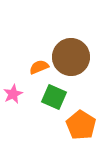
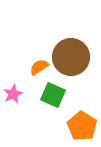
orange semicircle: rotated 12 degrees counterclockwise
green square: moved 1 px left, 2 px up
orange pentagon: moved 1 px right, 1 px down
